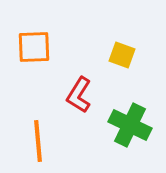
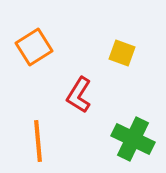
orange square: rotated 30 degrees counterclockwise
yellow square: moved 2 px up
green cross: moved 3 px right, 14 px down
